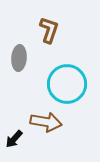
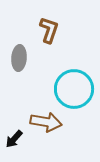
cyan circle: moved 7 px right, 5 px down
